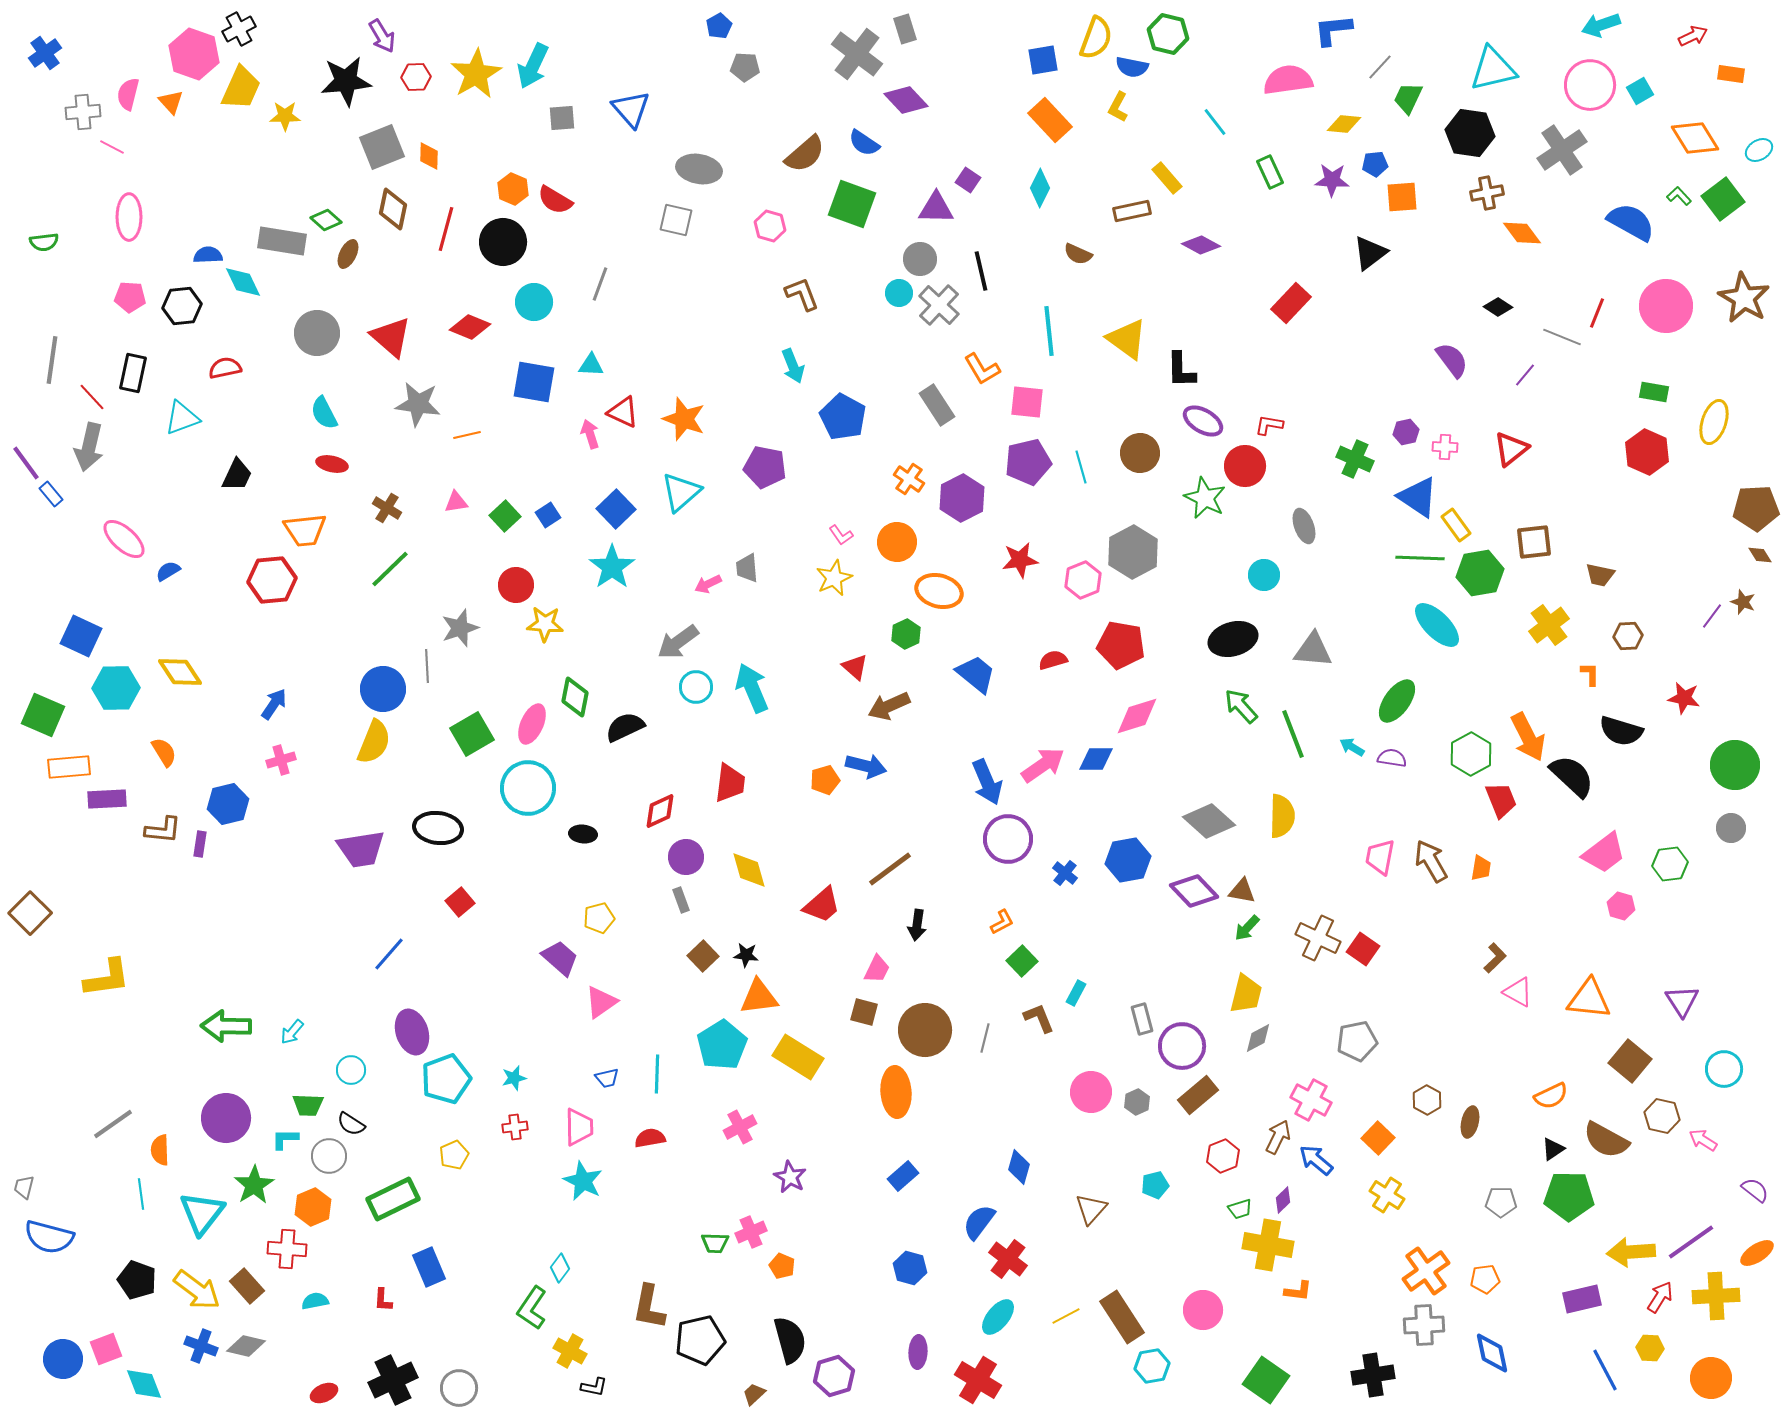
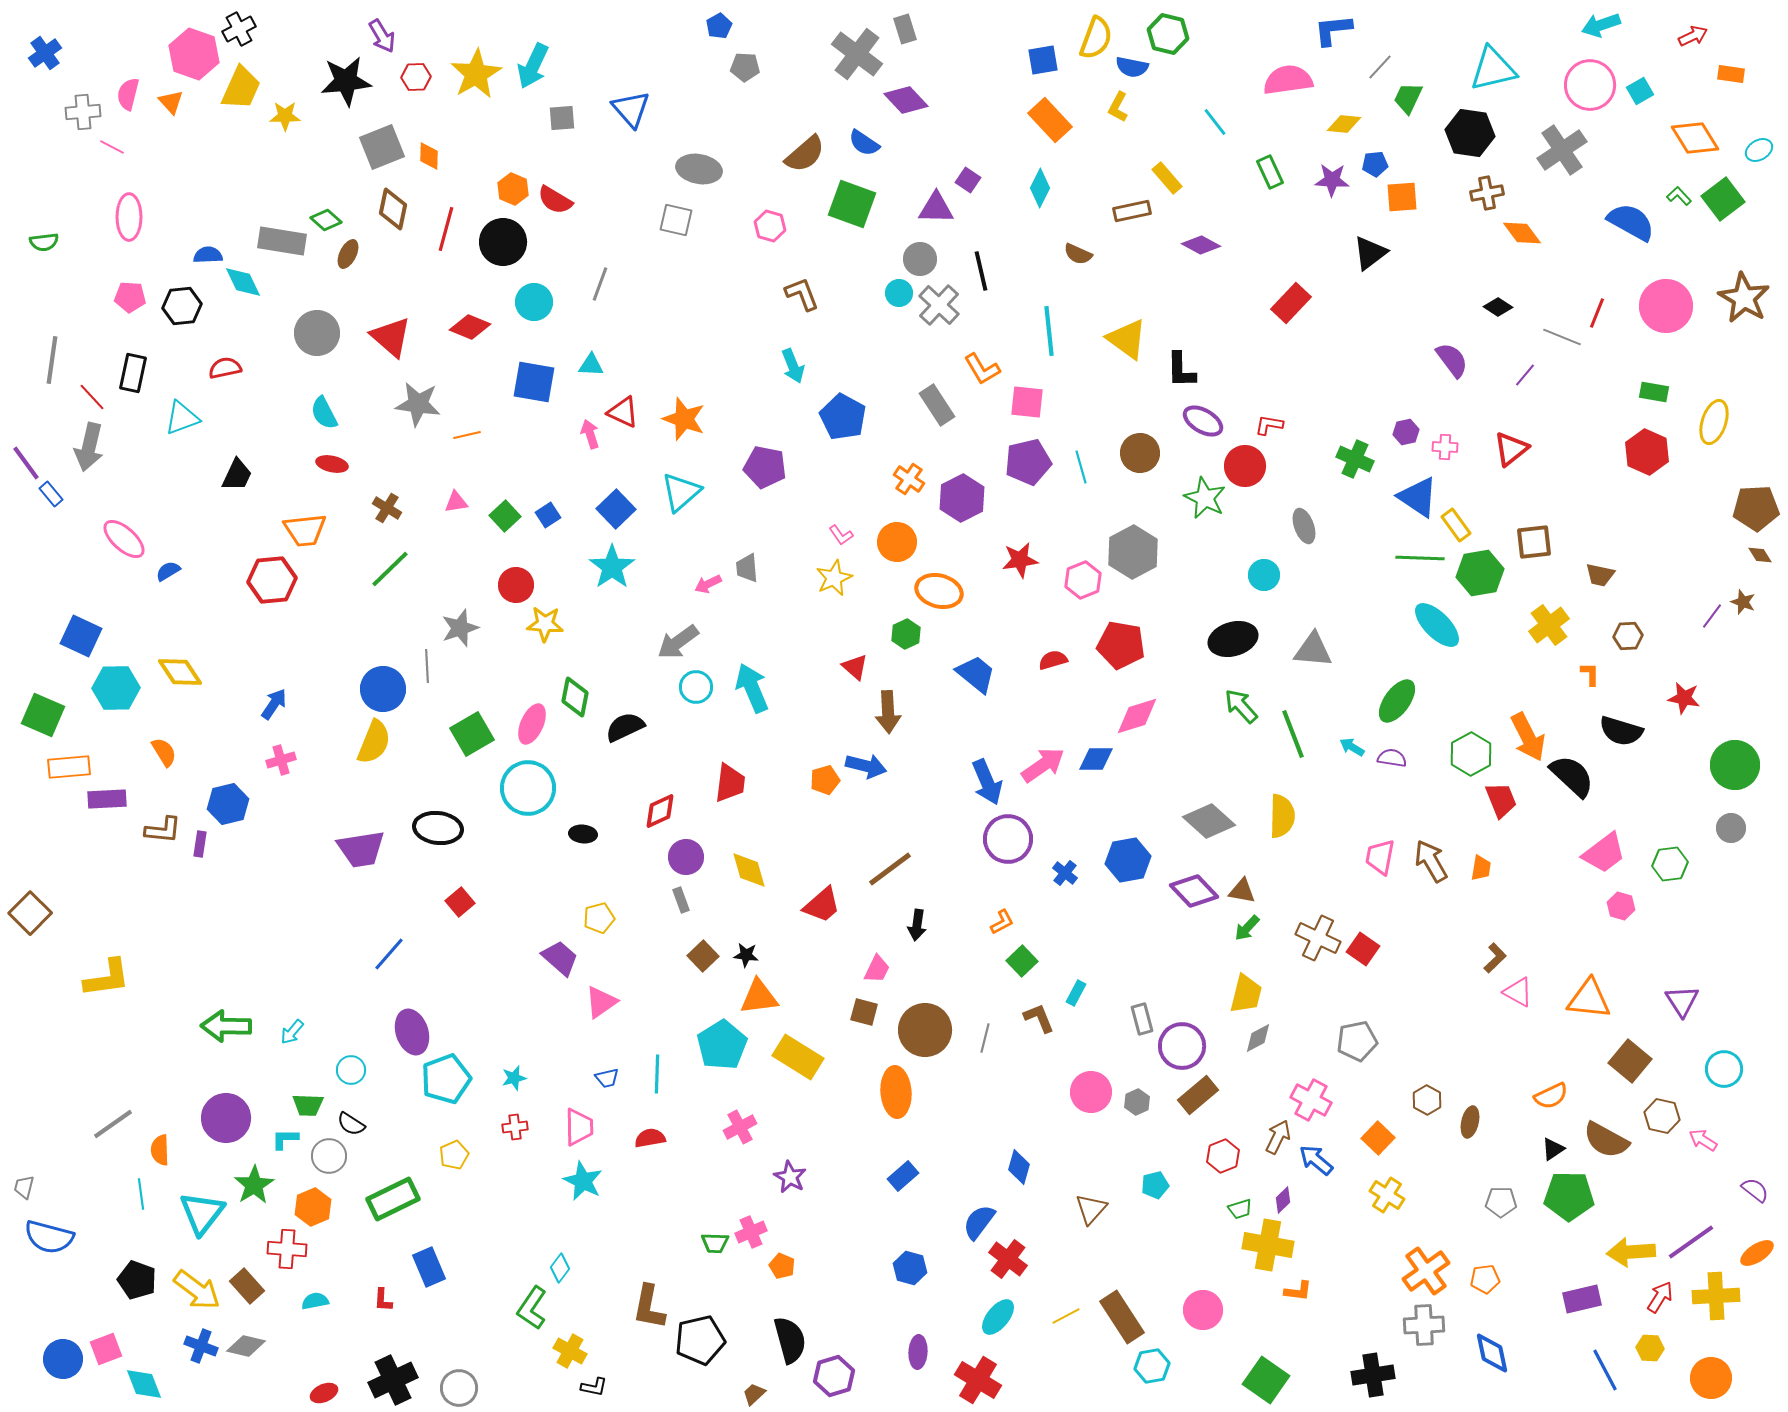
brown arrow at (889, 706): moved 1 px left, 6 px down; rotated 69 degrees counterclockwise
